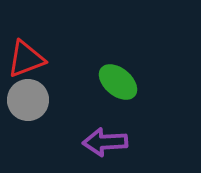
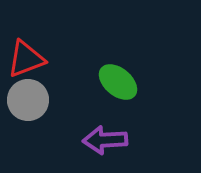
purple arrow: moved 2 px up
